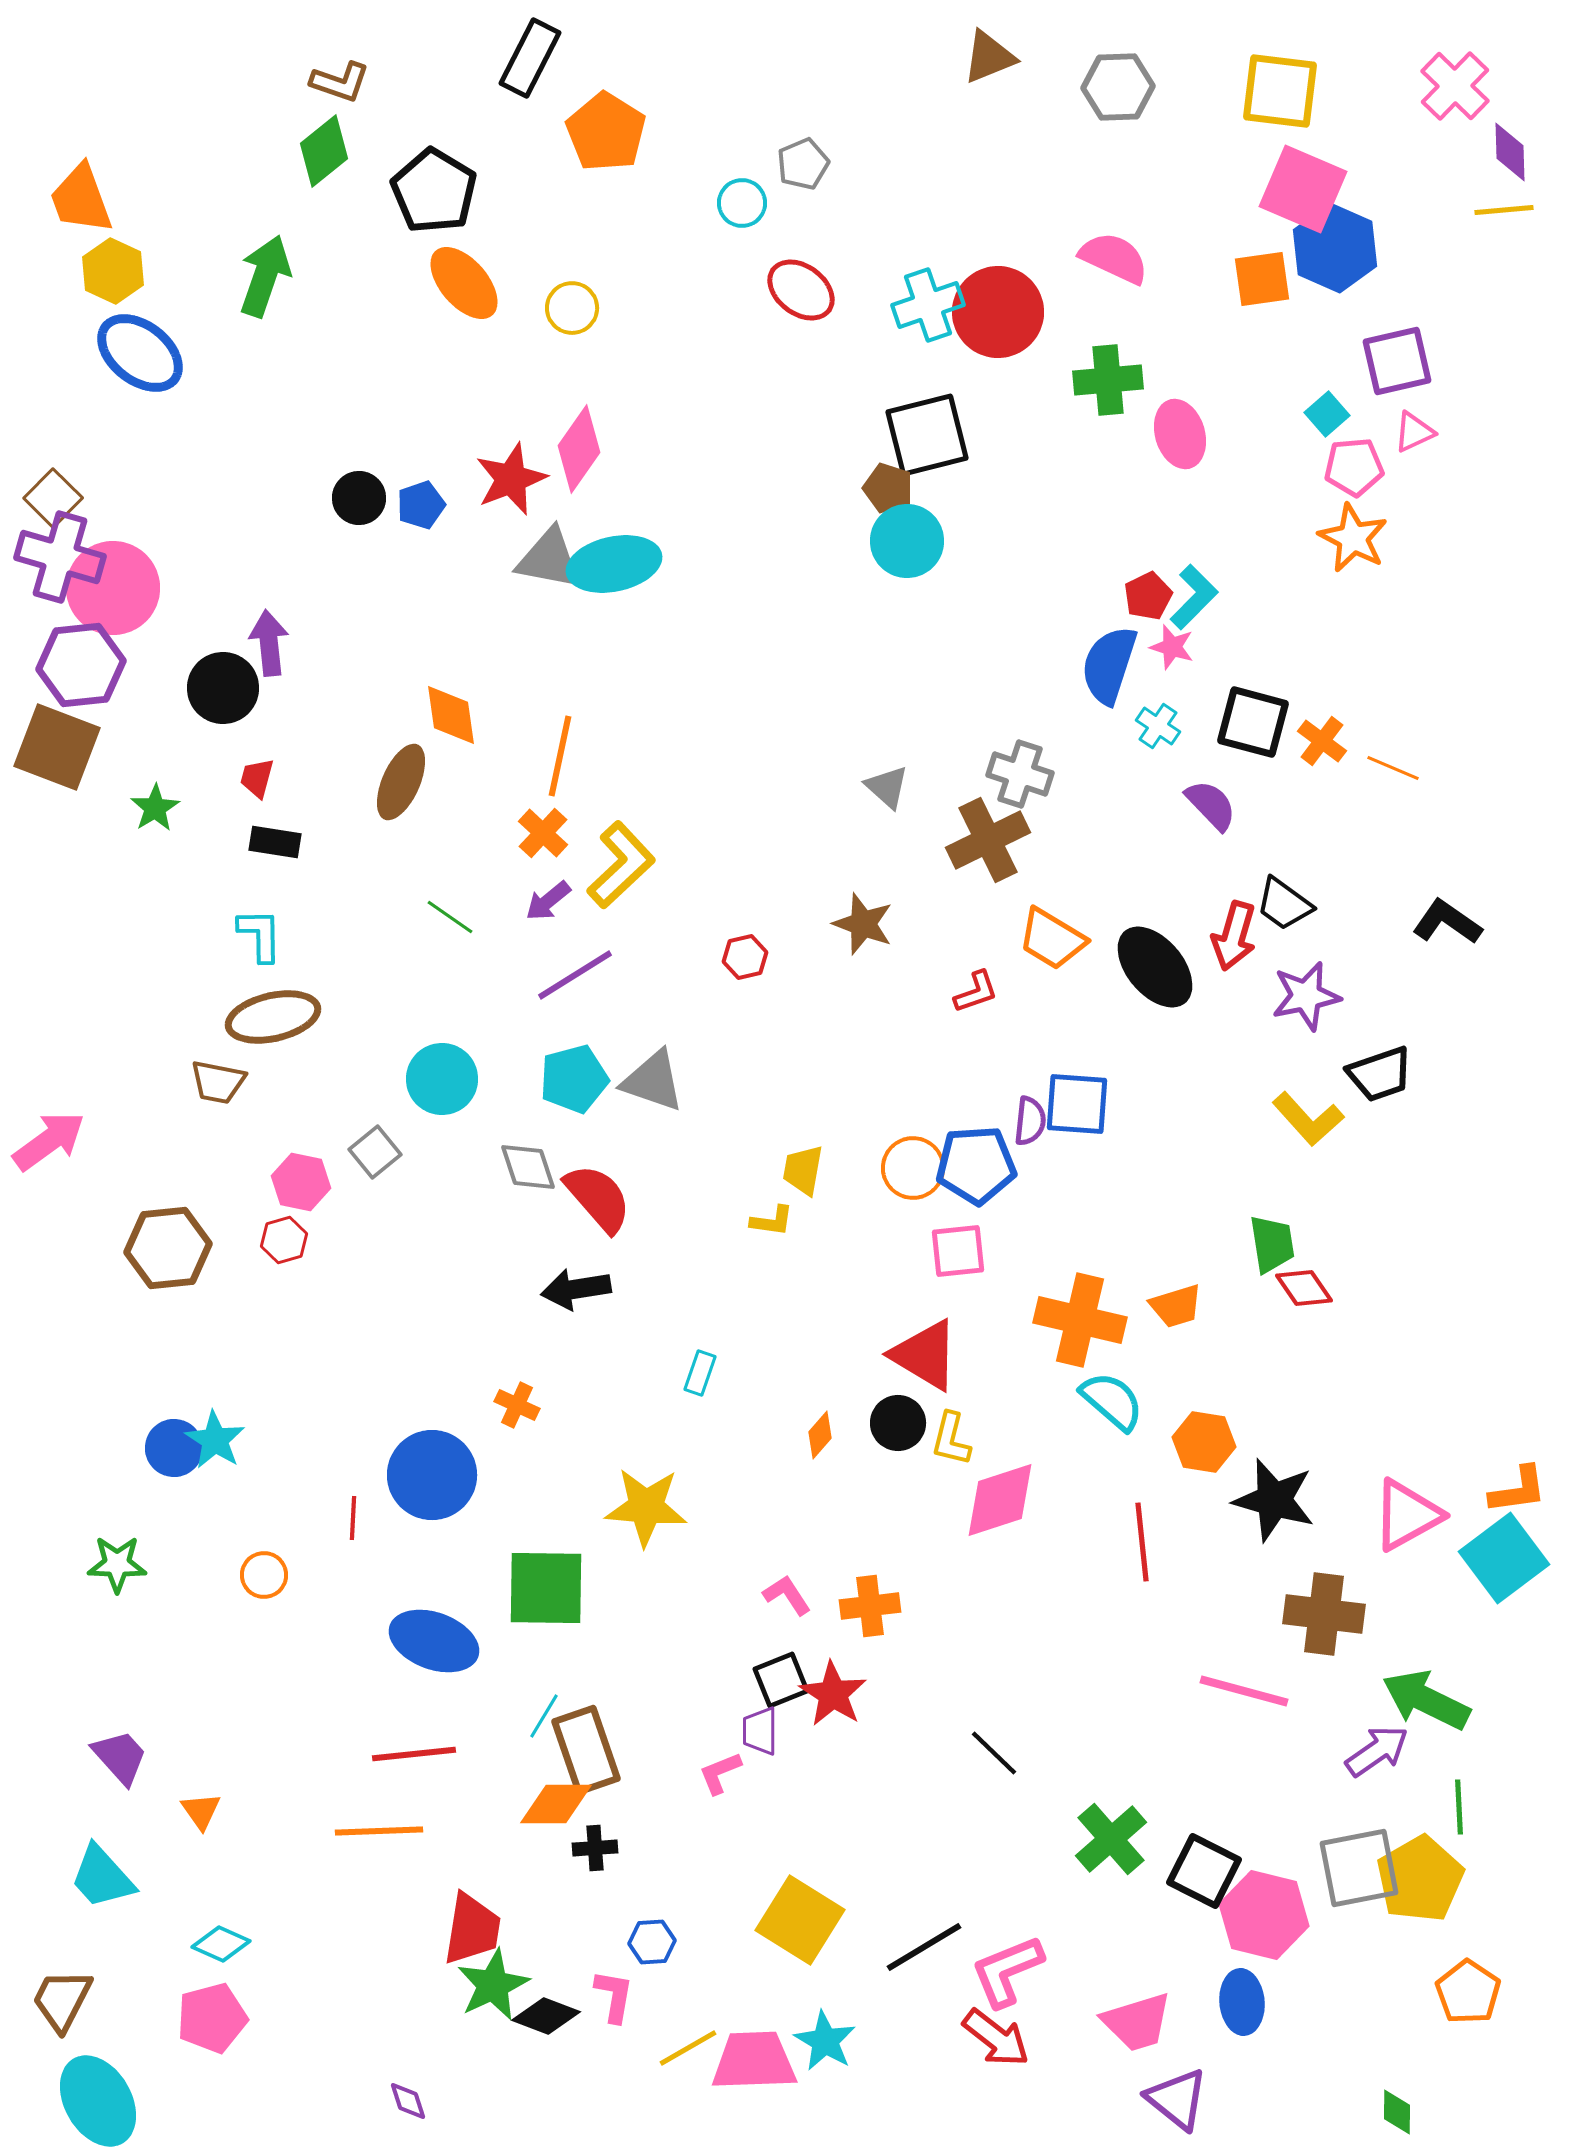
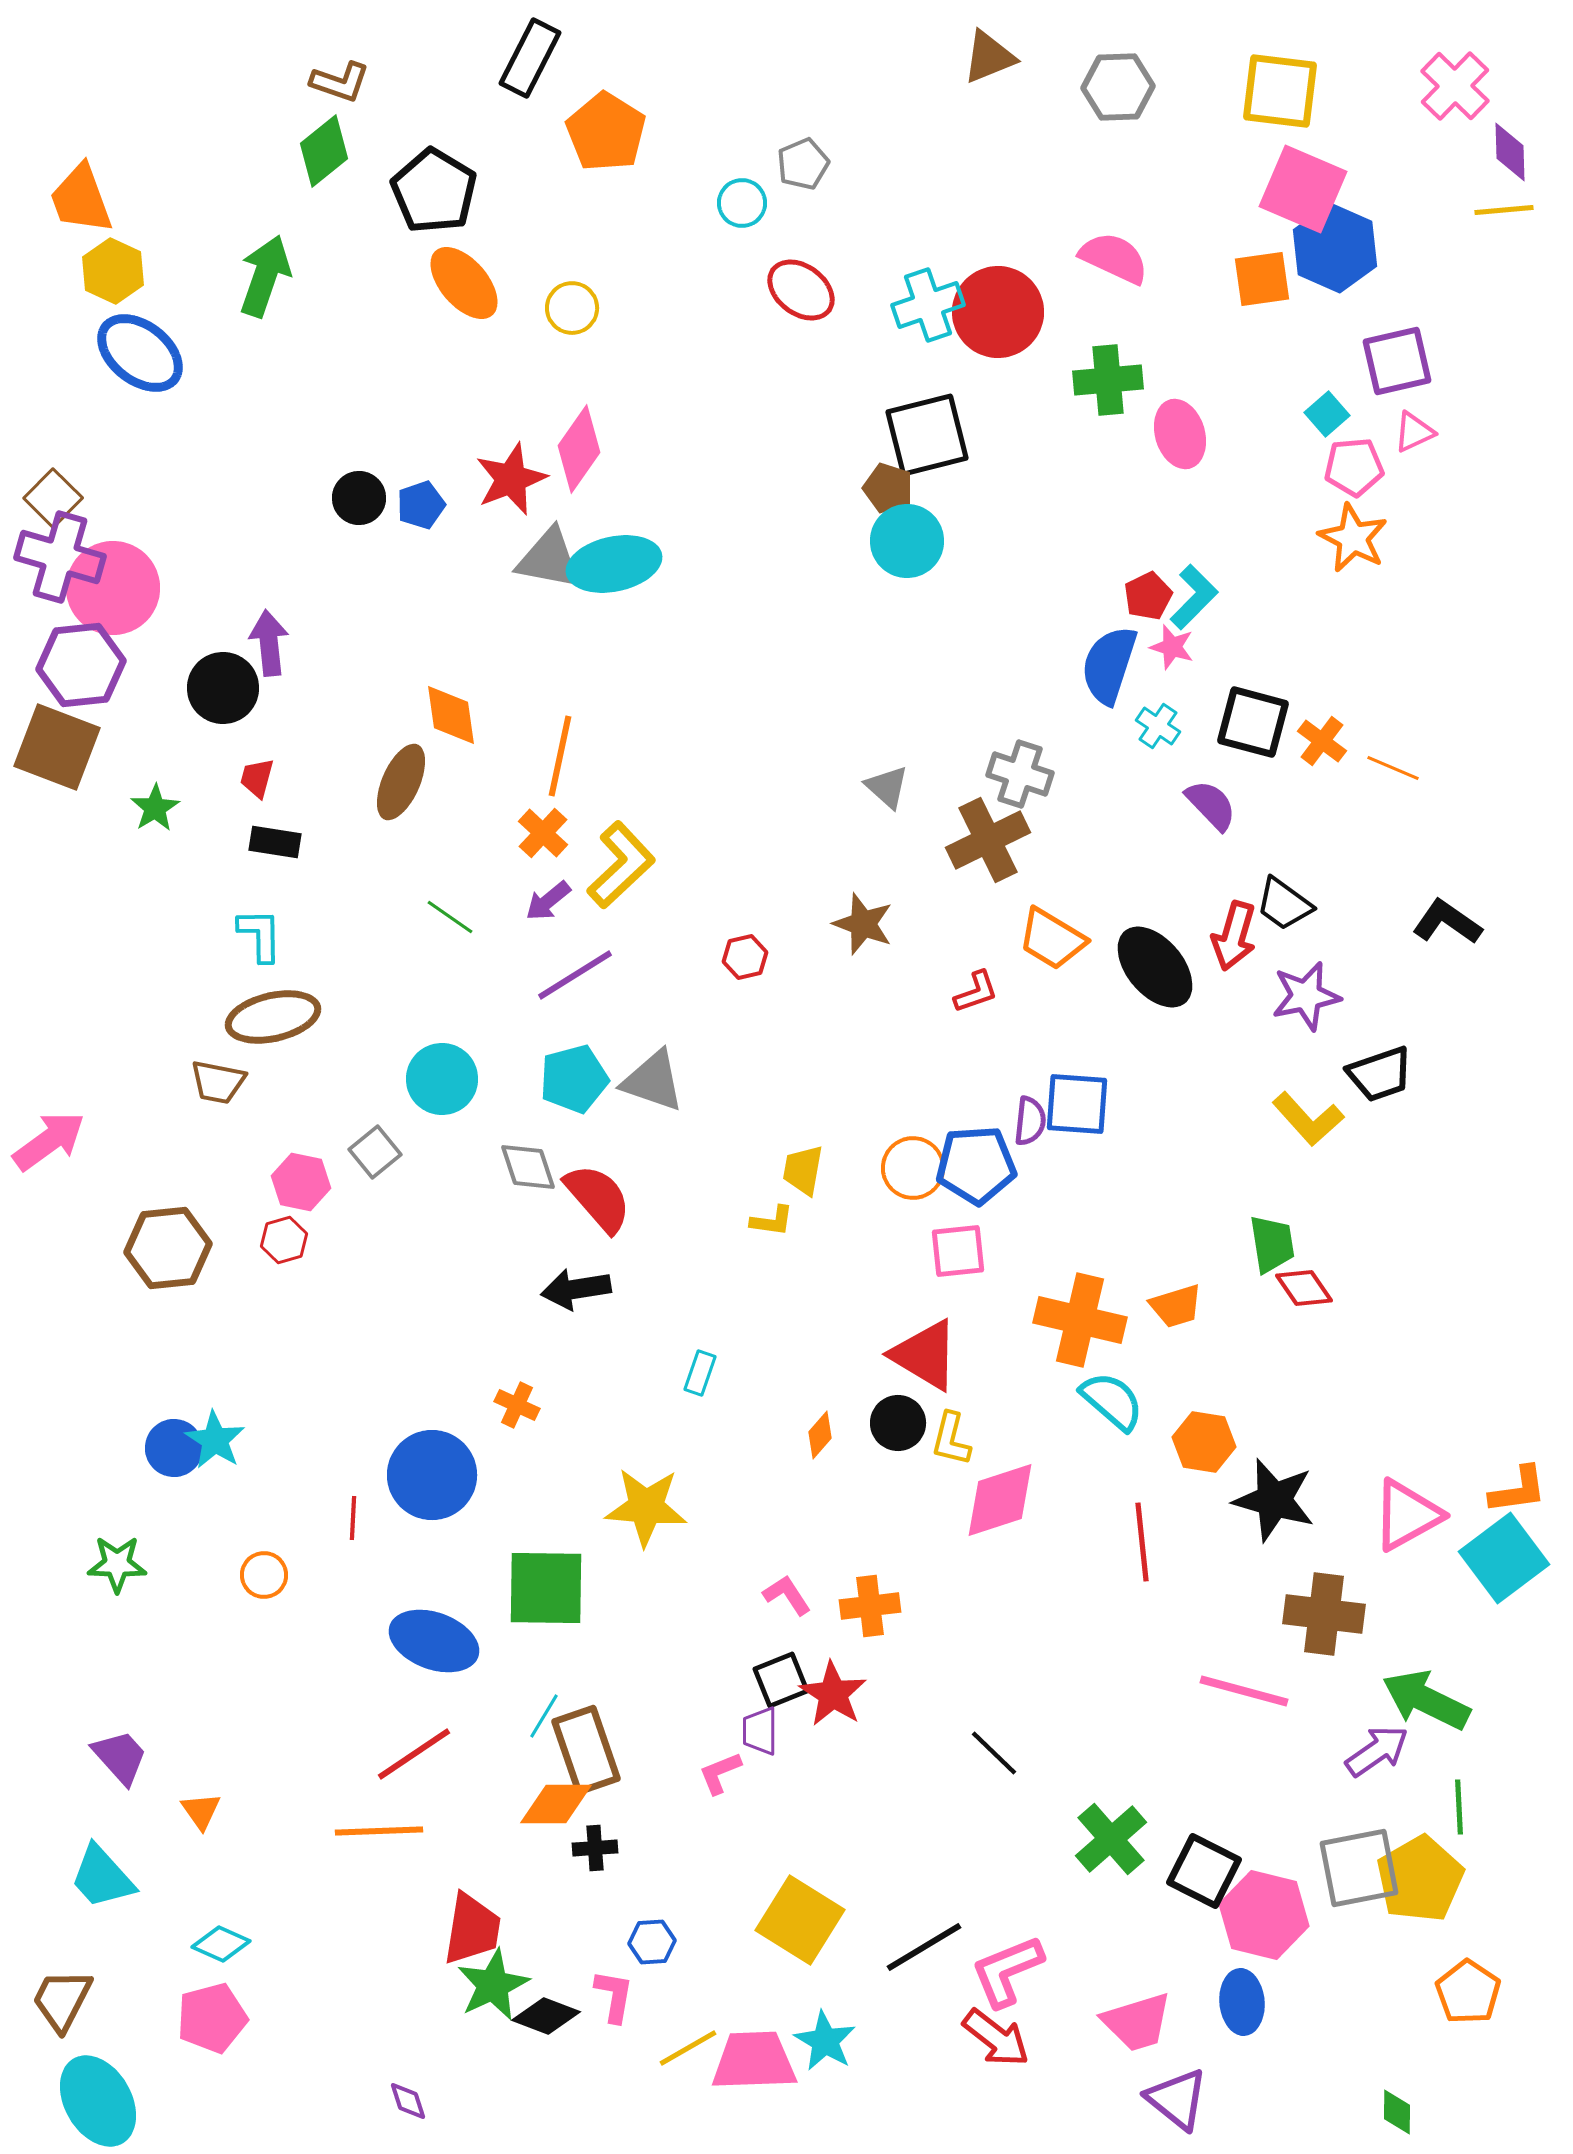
red line at (414, 1754): rotated 28 degrees counterclockwise
